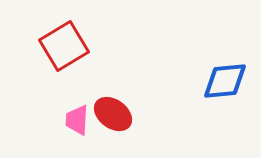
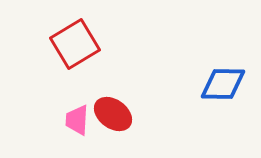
red square: moved 11 px right, 2 px up
blue diamond: moved 2 px left, 3 px down; rotated 6 degrees clockwise
